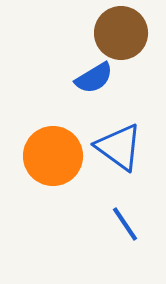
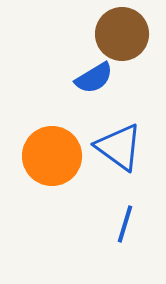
brown circle: moved 1 px right, 1 px down
orange circle: moved 1 px left
blue line: rotated 51 degrees clockwise
